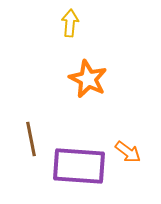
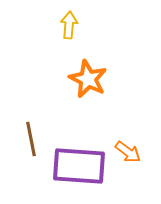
yellow arrow: moved 1 px left, 2 px down
